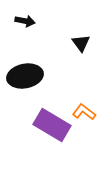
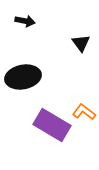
black ellipse: moved 2 px left, 1 px down
